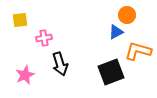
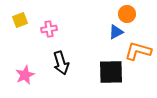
orange circle: moved 1 px up
yellow square: rotated 14 degrees counterclockwise
pink cross: moved 5 px right, 9 px up
black arrow: moved 1 px right, 1 px up
black square: rotated 20 degrees clockwise
